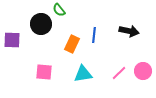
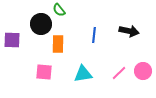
orange rectangle: moved 14 px left; rotated 24 degrees counterclockwise
